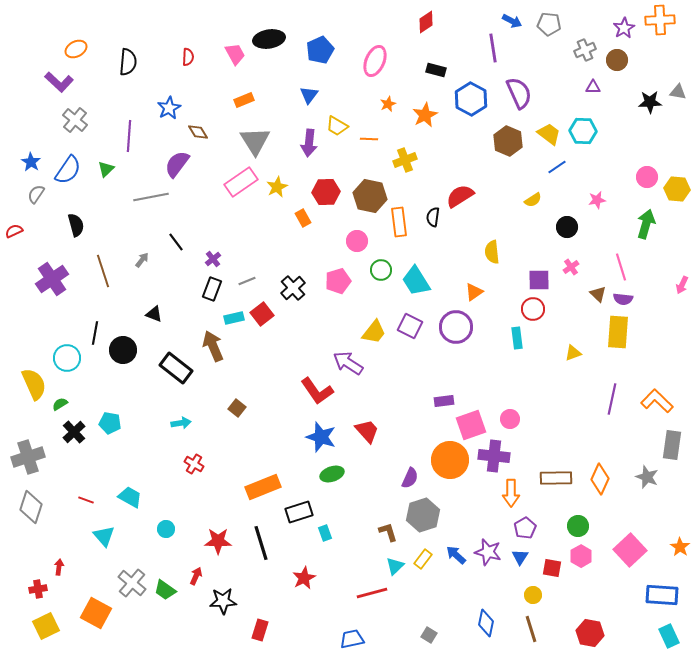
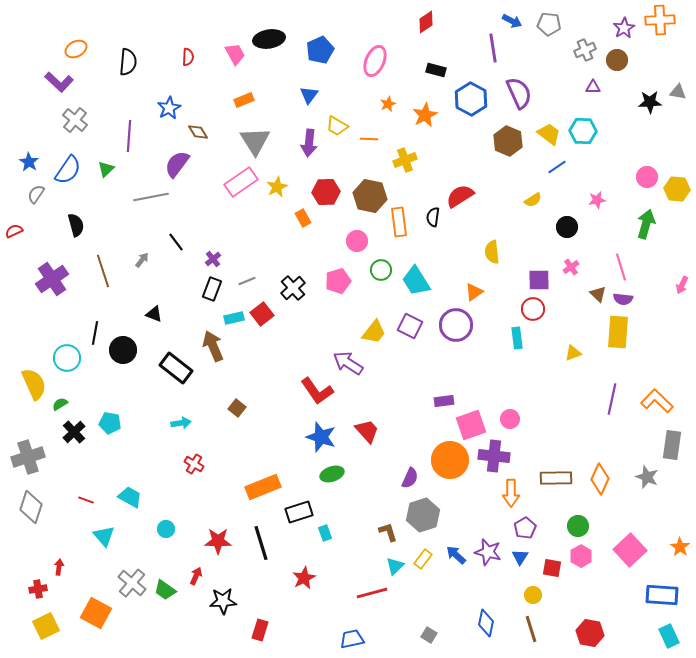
blue star at (31, 162): moved 2 px left
purple circle at (456, 327): moved 2 px up
